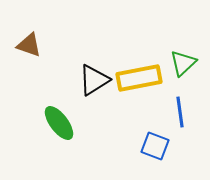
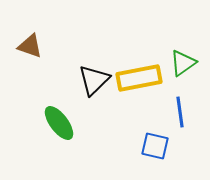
brown triangle: moved 1 px right, 1 px down
green triangle: rotated 8 degrees clockwise
black triangle: rotated 12 degrees counterclockwise
blue square: rotated 8 degrees counterclockwise
